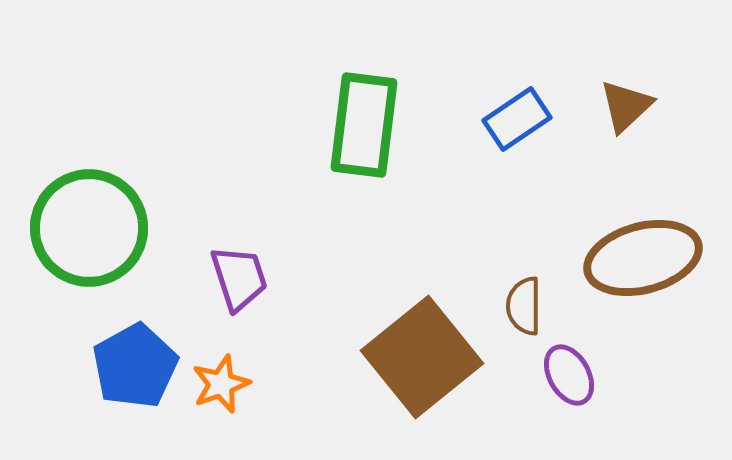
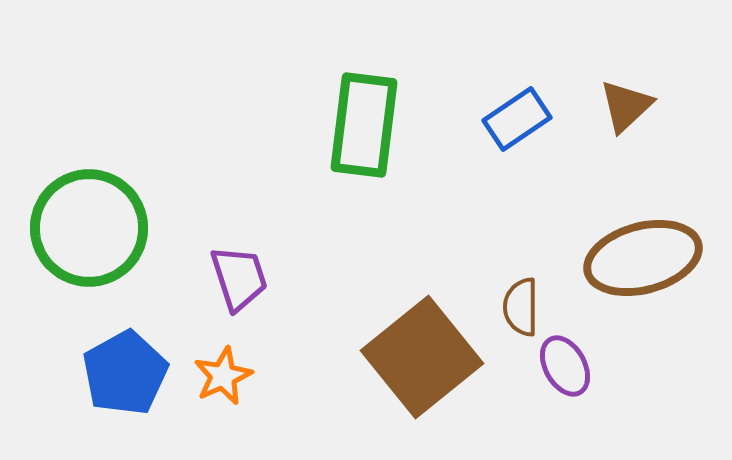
brown semicircle: moved 3 px left, 1 px down
blue pentagon: moved 10 px left, 7 px down
purple ellipse: moved 4 px left, 9 px up
orange star: moved 2 px right, 8 px up; rotated 4 degrees counterclockwise
